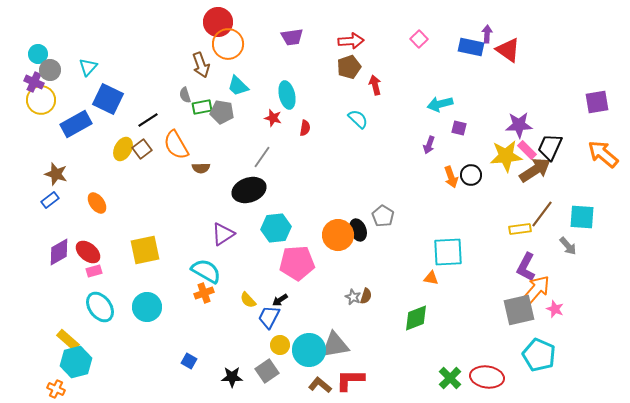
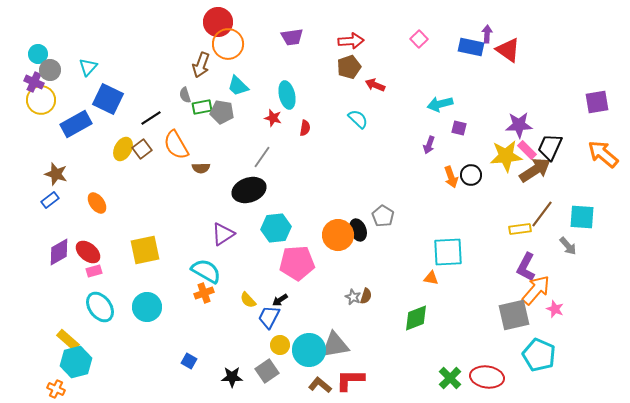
brown arrow at (201, 65): rotated 40 degrees clockwise
red arrow at (375, 85): rotated 54 degrees counterclockwise
black line at (148, 120): moved 3 px right, 2 px up
gray square at (519, 310): moved 5 px left, 5 px down
